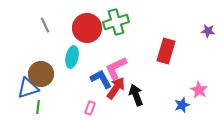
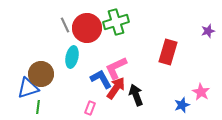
gray line: moved 20 px right
purple star: rotated 24 degrees counterclockwise
red rectangle: moved 2 px right, 1 px down
pink star: moved 2 px right, 2 px down
